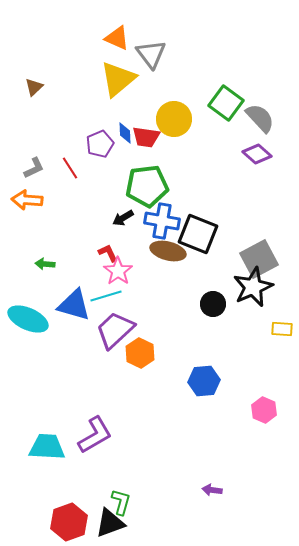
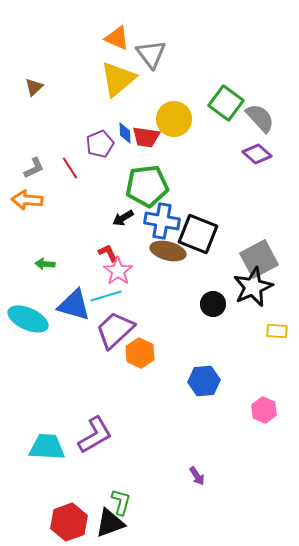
yellow rectangle: moved 5 px left, 2 px down
purple arrow: moved 15 px left, 14 px up; rotated 132 degrees counterclockwise
